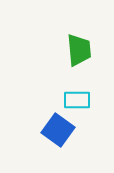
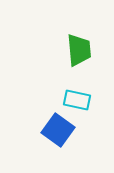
cyan rectangle: rotated 12 degrees clockwise
